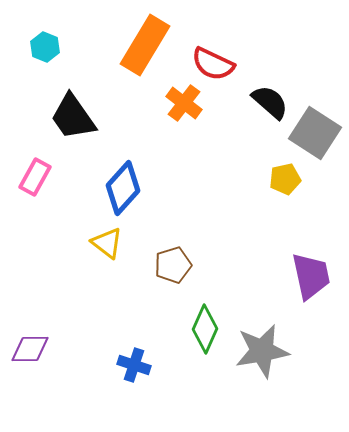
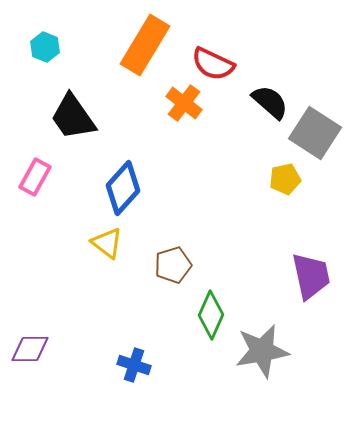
green diamond: moved 6 px right, 14 px up
